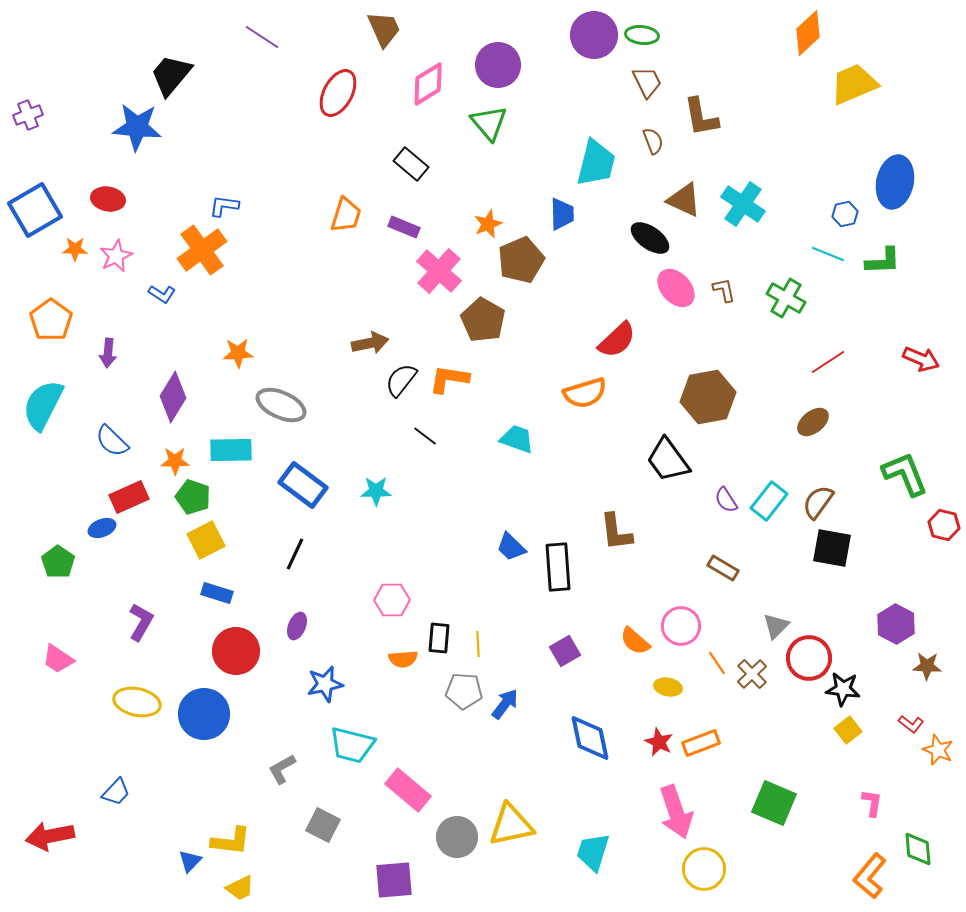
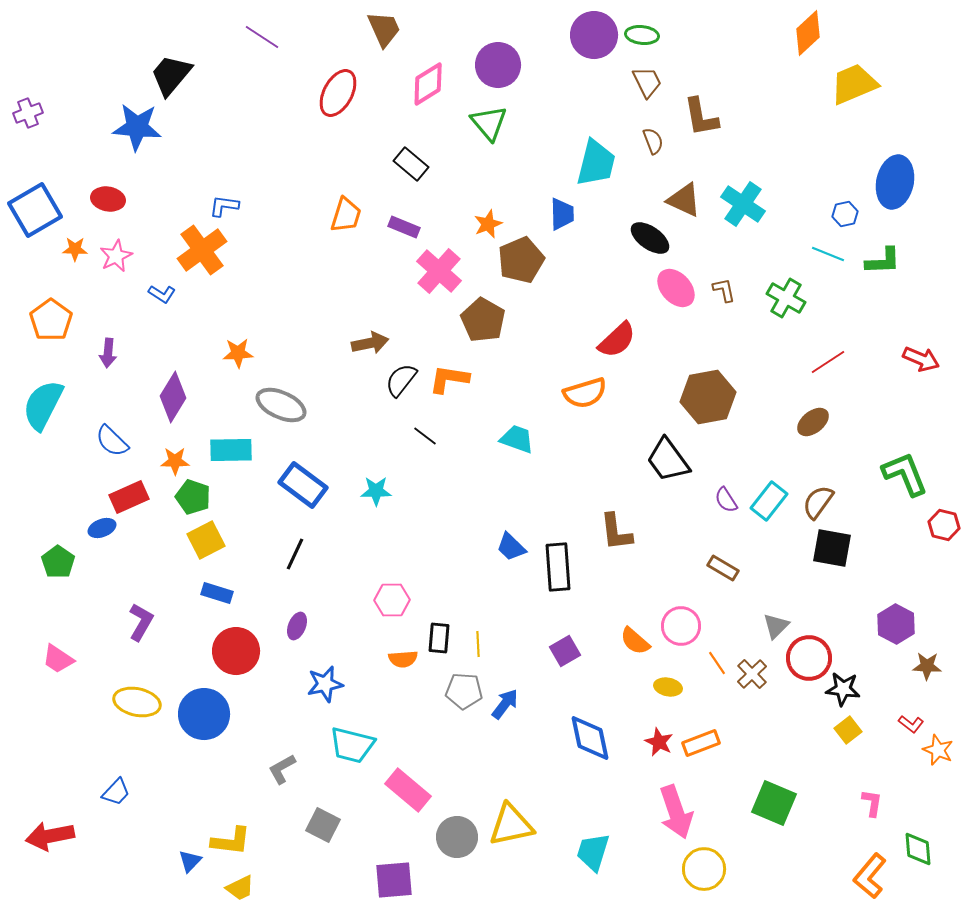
purple cross at (28, 115): moved 2 px up
